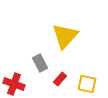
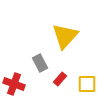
yellow square: rotated 12 degrees counterclockwise
